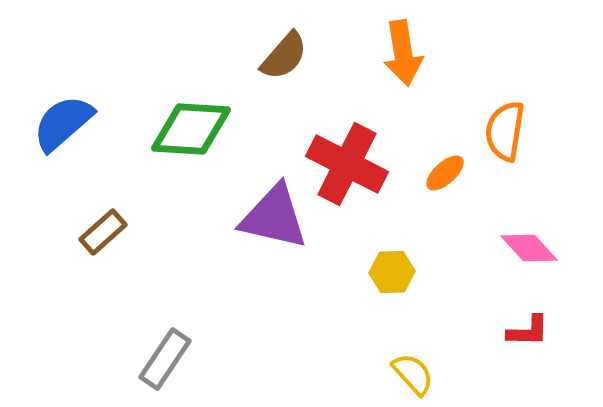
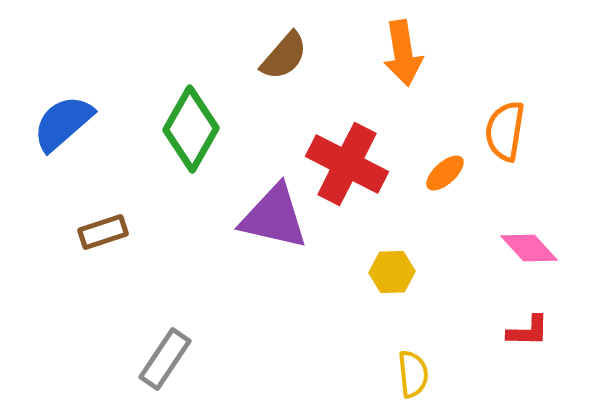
green diamond: rotated 64 degrees counterclockwise
brown rectangle: rotated 24 degrees clockwise
yellow semicircle: rotated 36 degrees clockwise
